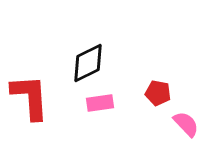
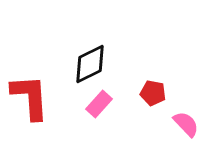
black diamond: moved 2 px right, 1 px down
red pentagon: moved 5 px left
pink rectangle: moved 1 px left, 1 px down; rotated 40 degrees counterclockwise
